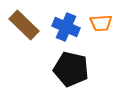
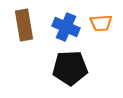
brown rectangle: rotated 36 degrees clockwise
black pentagon: moved 1 px left, 1 px up; rotated 16 degrees counterclockwise
